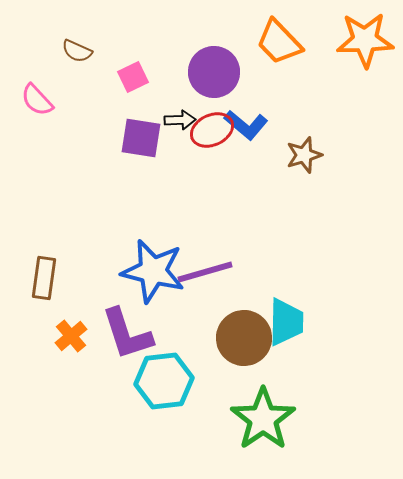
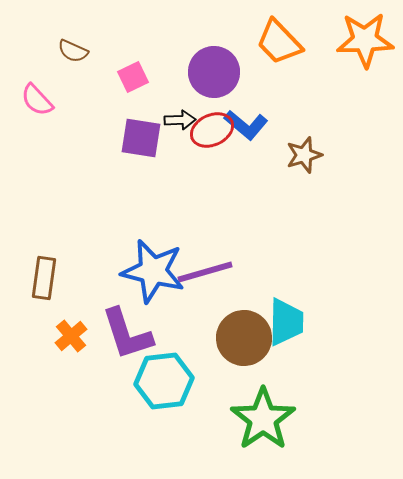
brown semicircle: moved 4 px left
